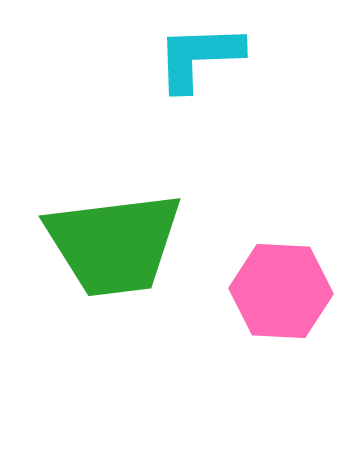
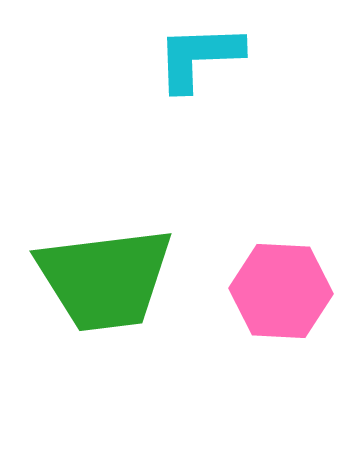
green trapezoid: moved 9 px left, 35 px down
